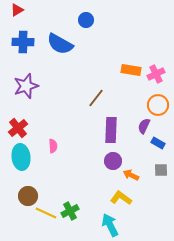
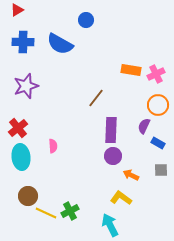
purple circle: moved 5 px up
